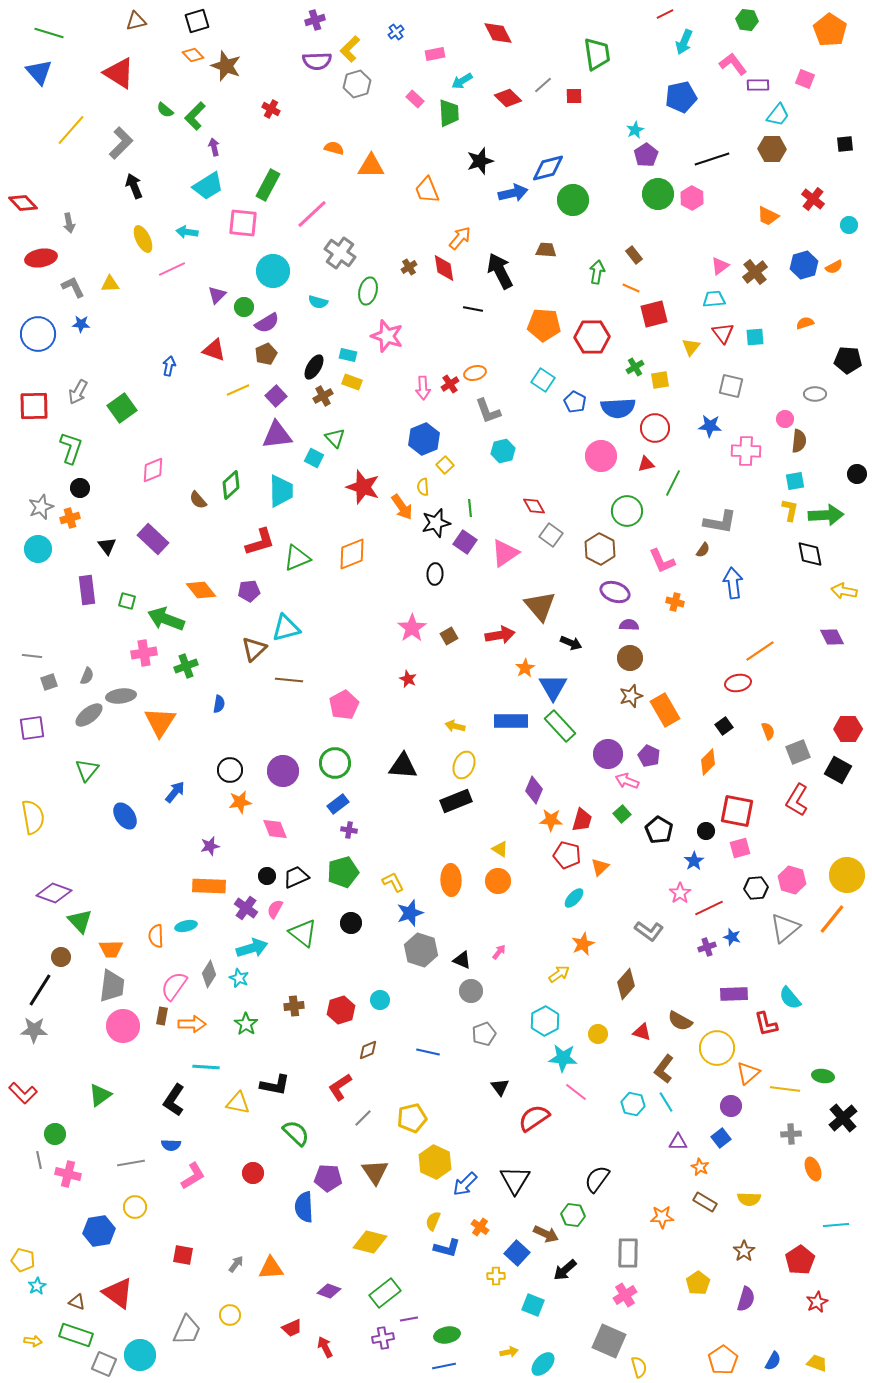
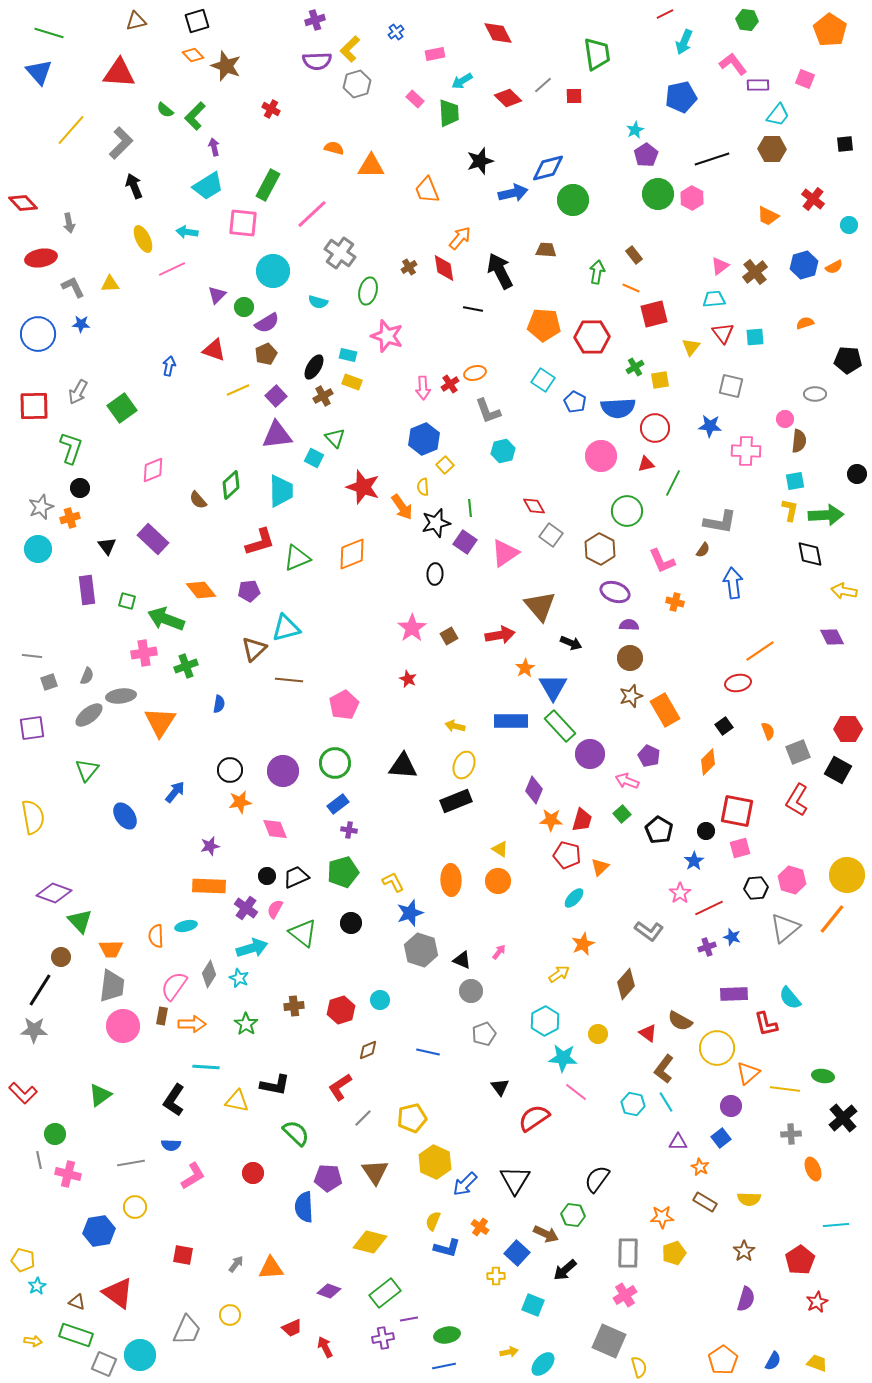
red triangle at (119, 73): rotated 28 degrees counterclockwise
purple circle at (608, 754): moved 18 px left
red triangle at (642, 1032): moved 6 px right, 1 px down; rotated 18 degrees clockwise
yellow triangle at (238, 1103): moved 1 px left, 2 px up
yellow pentagon at (698, 1283): moved 24 px left, 30 px up; rotated 15 degrees clockwise
